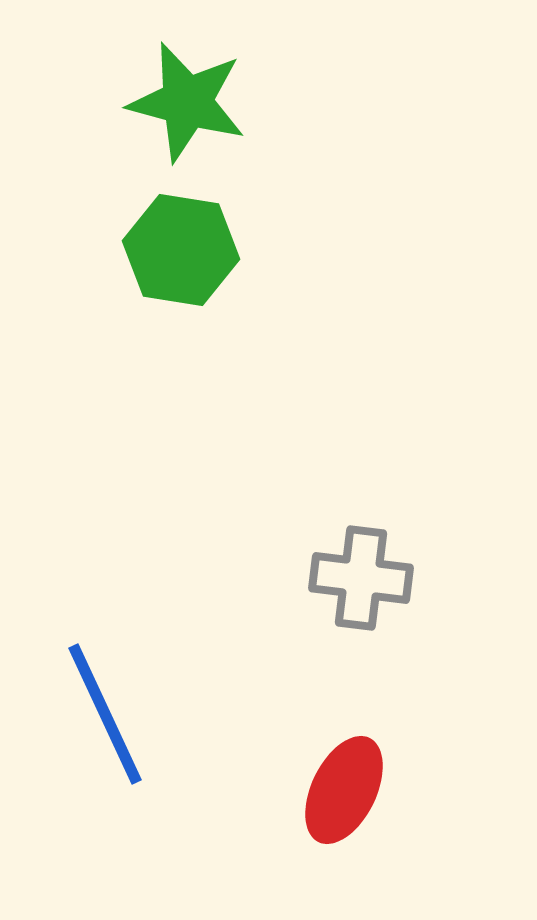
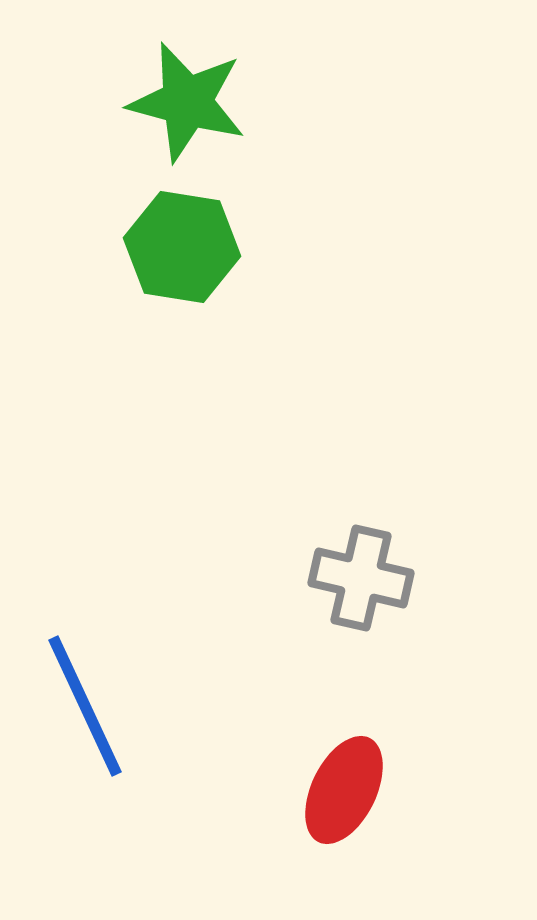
green hexagon: moved 1 px right, 3 px up
gray cross: rotated 6 degrees clockwise
blue line: moved 20 px left, 8 px up
